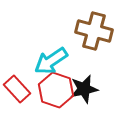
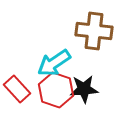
brown cross: rotated 9 degrees counterclockwise
cyan arrow: moved 3 px right, 2 px down
black star: rotated 8 degrees clockwise
